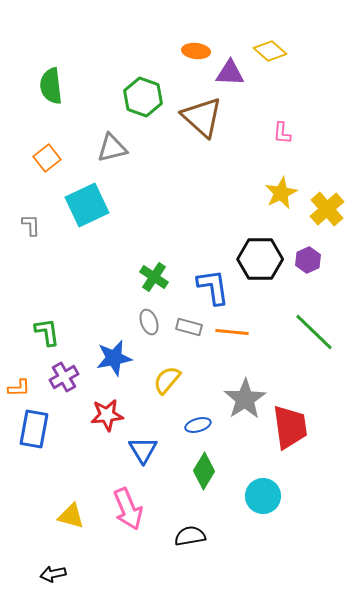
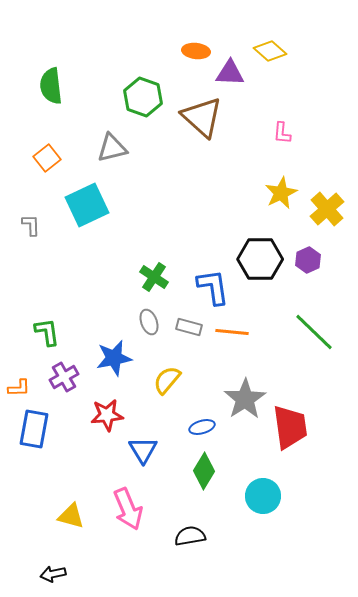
blue ellipse: moved 4 px right, 2 px down
